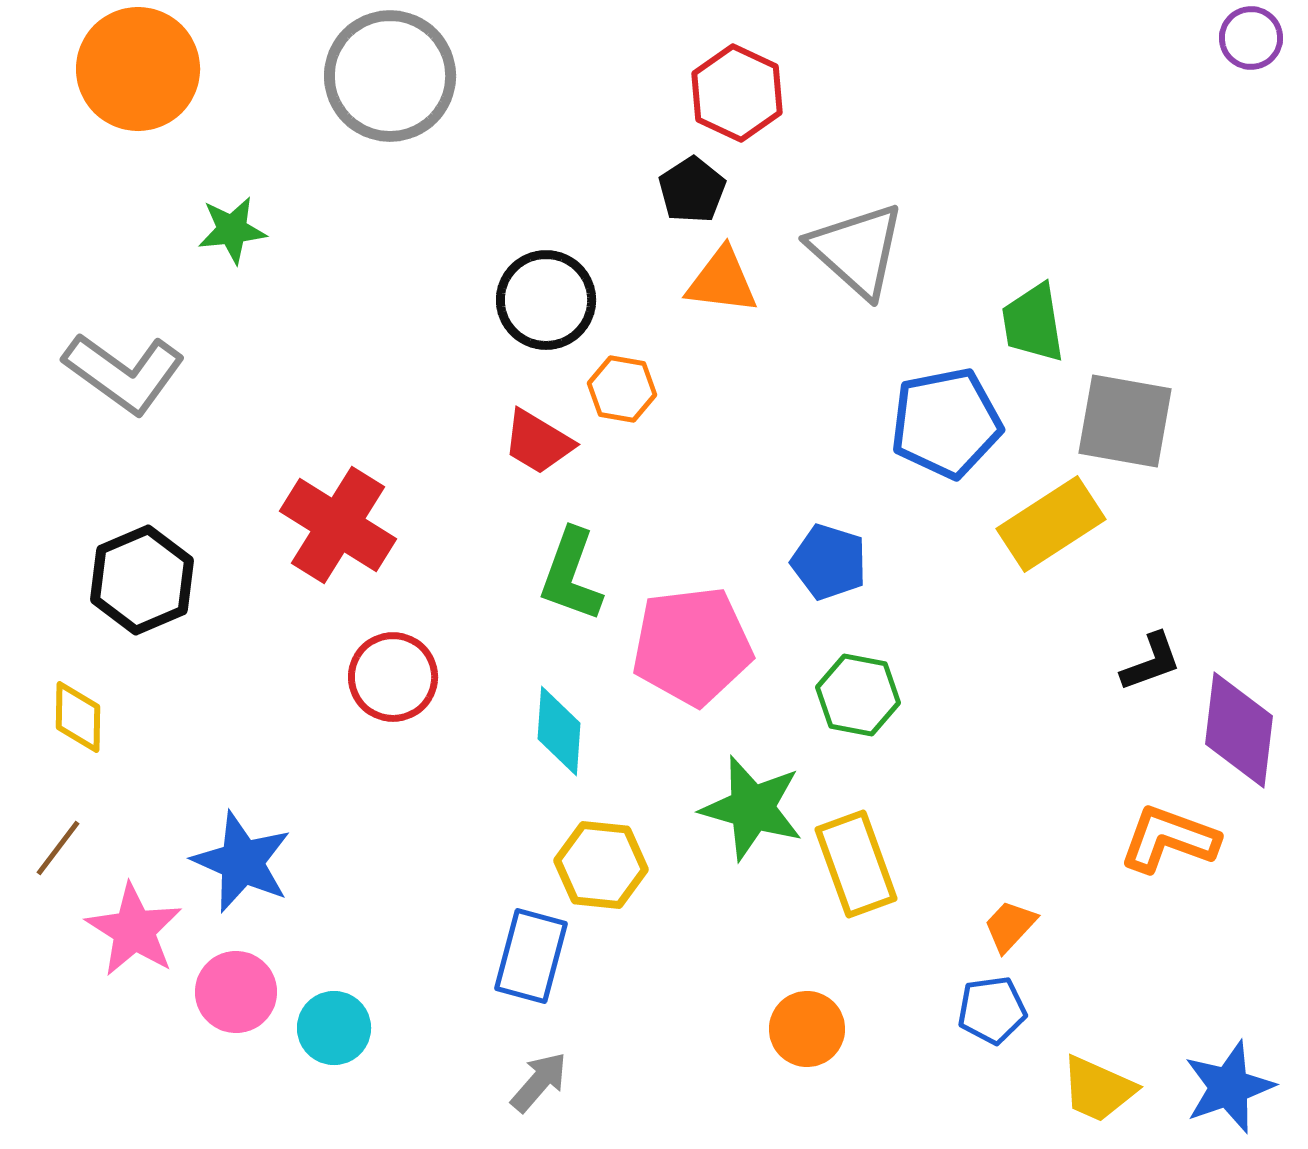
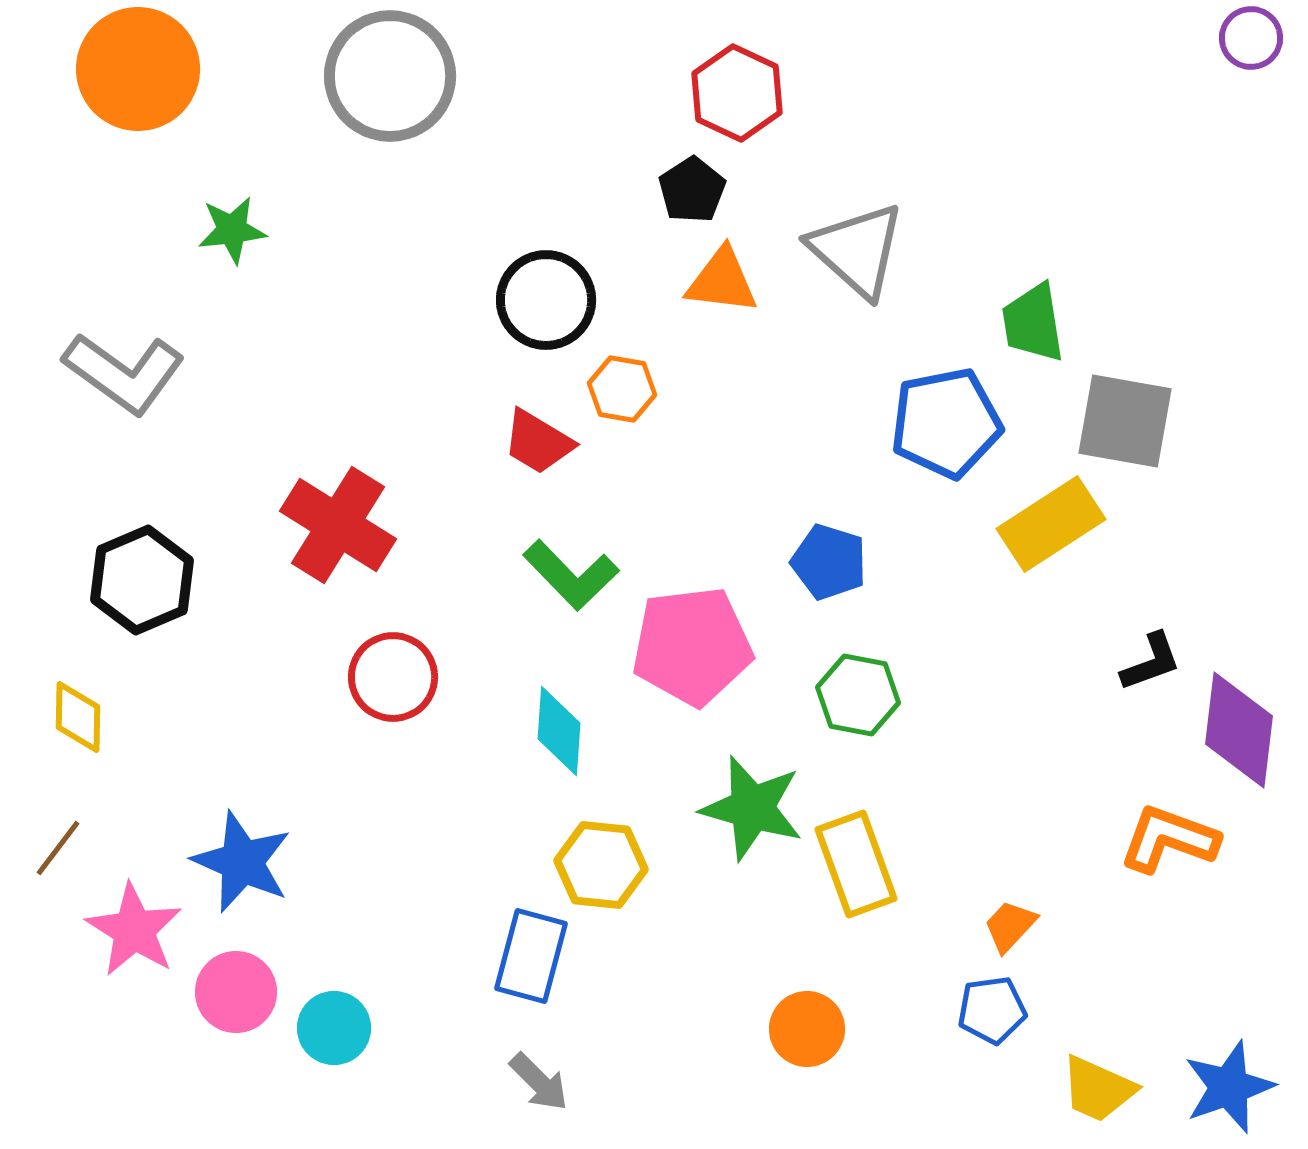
green L-shape at (571, 575): rotated 64 degrees counterclockwise
gray arrow at (539, 1082): rotated 94 degrees clockwise
